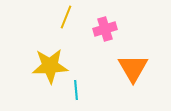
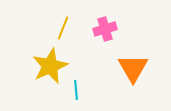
yellow line: moved 3 px left, 11 px down
yellow star: rotated 21 degrees counterclockwise
